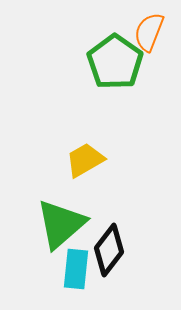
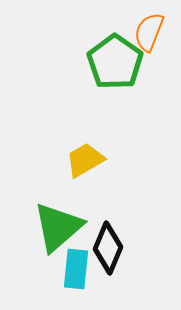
green triangle: moved 3 px left, 3 px down
black diamond: moved 1 px left, 2 px up; rotated 15 degrees counterclockwise
